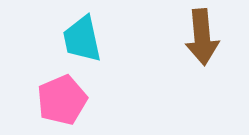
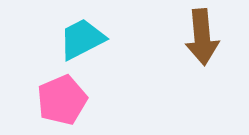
cyan trapezoid: rotated 75 degrees clockwise
